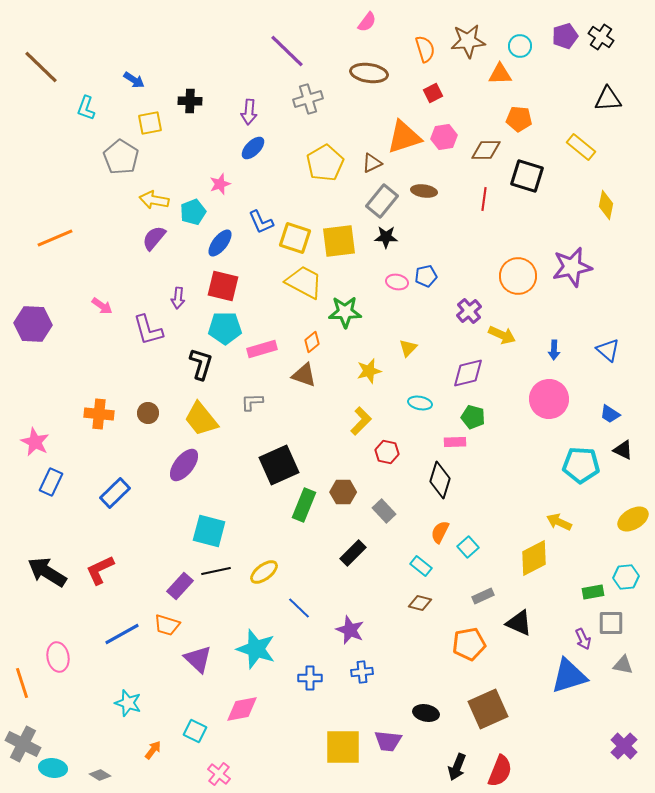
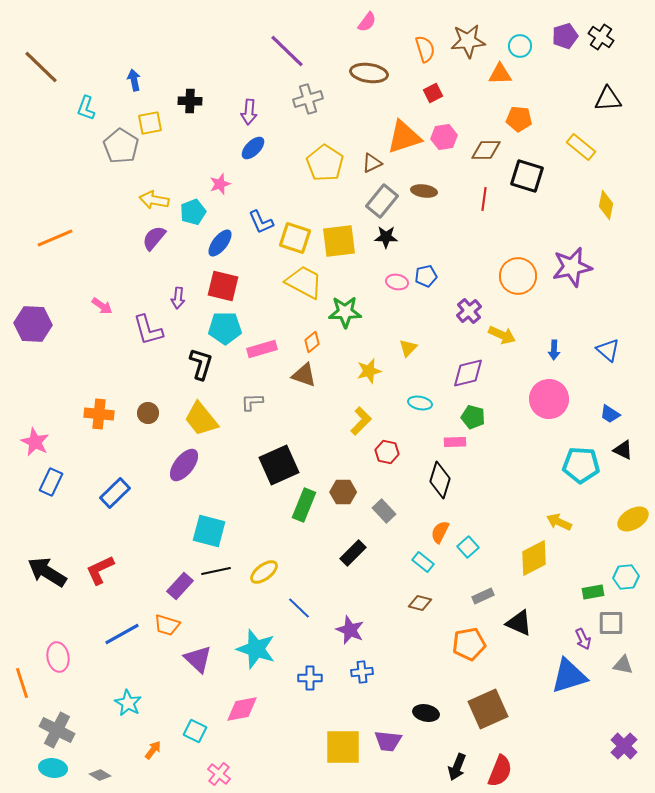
blue arrow at (134, 80): rotated 135 degrees counterclockwise
gray pentagon at (121, 157): moved 11 px up
yellow pentagon at (325, 163): rotated 9 degrees counterclockwise
cyan rectangle at (421, 566): moved 2 px right, 4 px up
cyan star at (128, 703): rotated 12 degrees clockwise
gray cross at (23, 744): moved 34 px right, 14 px up
